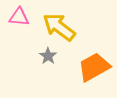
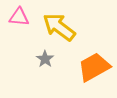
gray star: moved 3 px left, 3 px down
